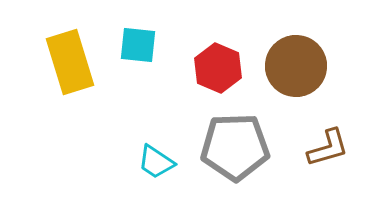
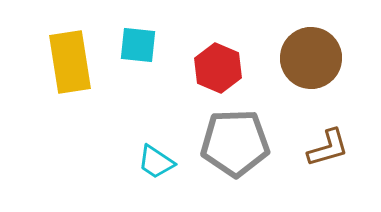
yellow rectangle: rotated 8 degrees clockwise
brown circle: moved 15 px right, 8 px up
gray pentagon: moved 4 px up
